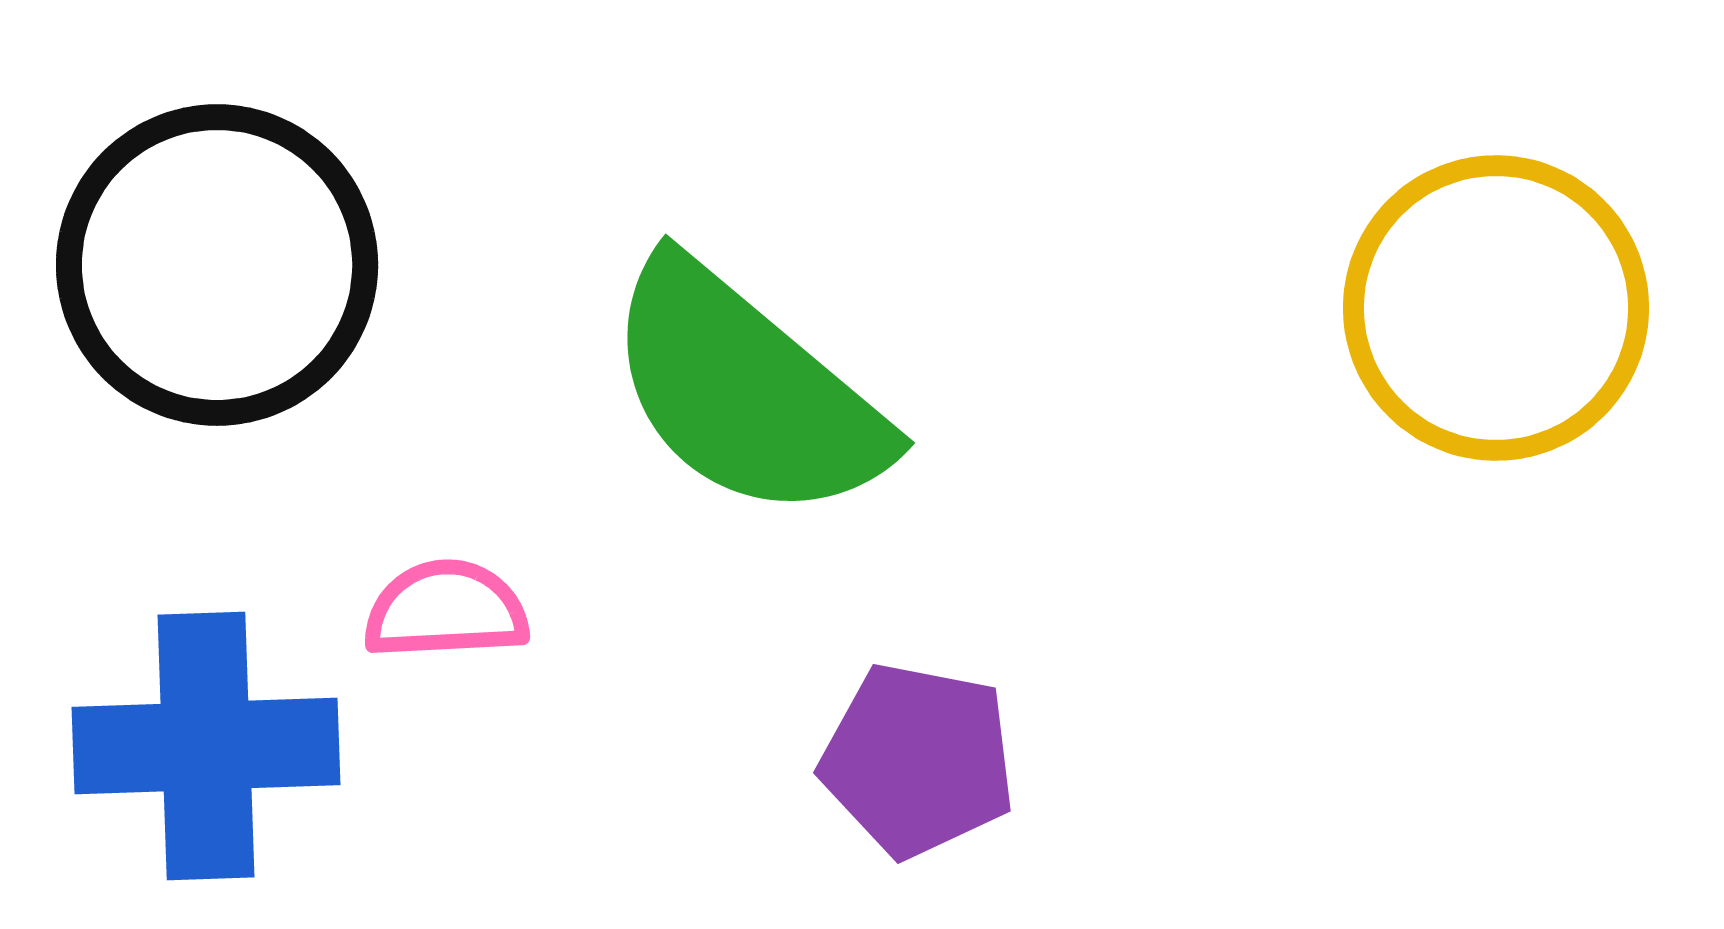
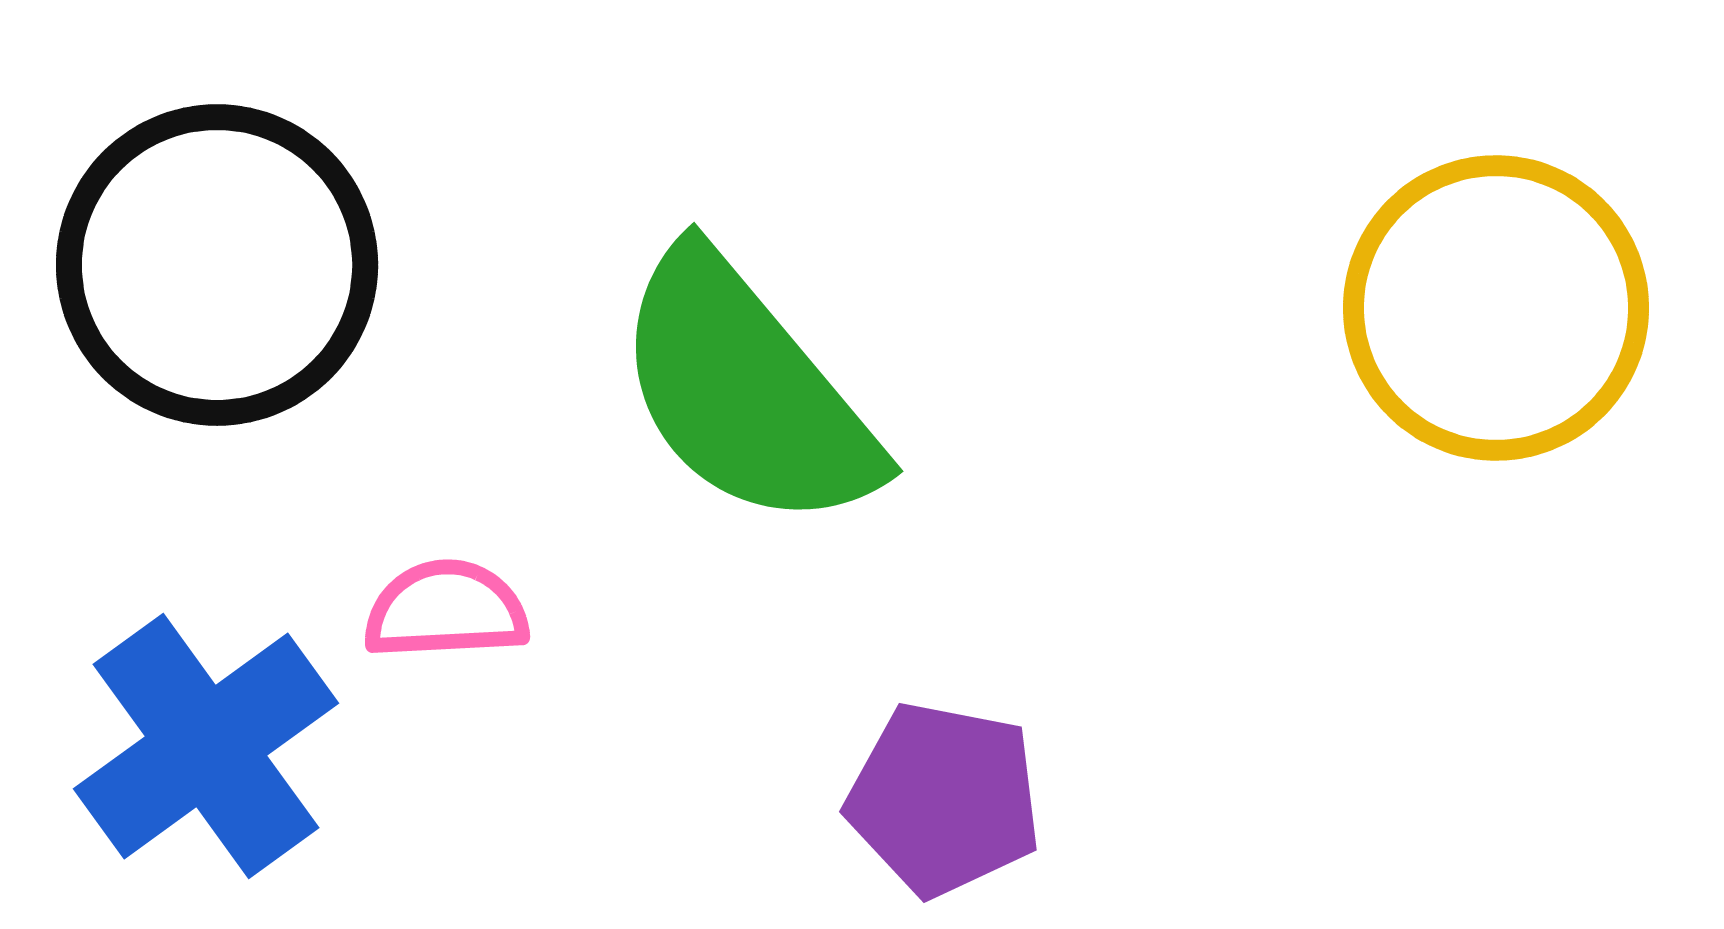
green semicircle: rotated 10 degrees clockwise
blue cross: rotated 34 degrees counterclockwise
purple pentagon: moved 26 px right, 39 px down
